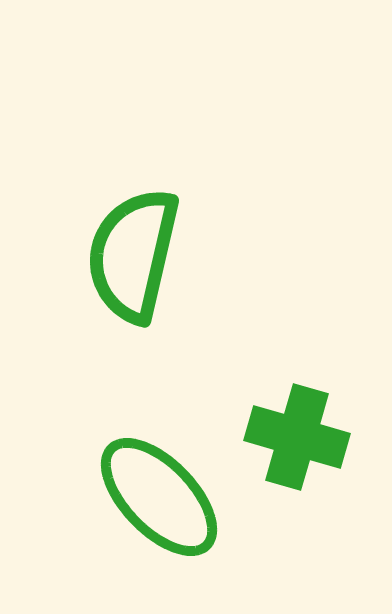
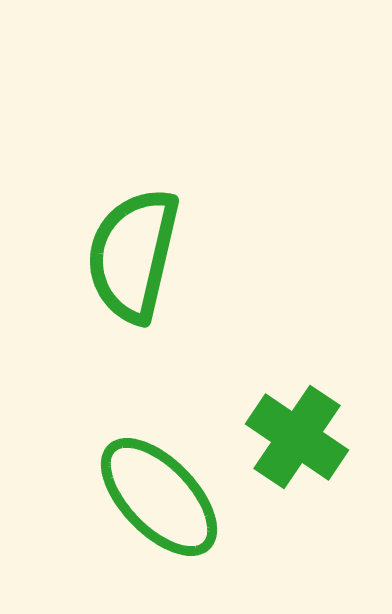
green cross: rotated 18 degrees clockwise
